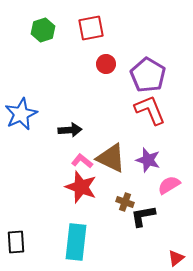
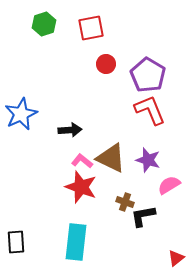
green hexagon: moved 1 px right, 6 px up
